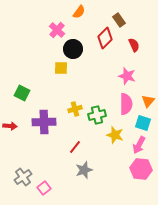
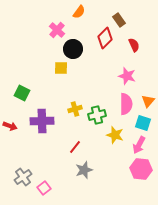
purple cross: moved 2 px left, 1 px up
red arrow: rotated 16 degrees clockwise
